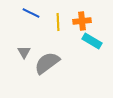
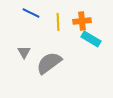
cyan rectangle: moved 1 px left, 2 px up
gray semicircle: moved 2 px right
